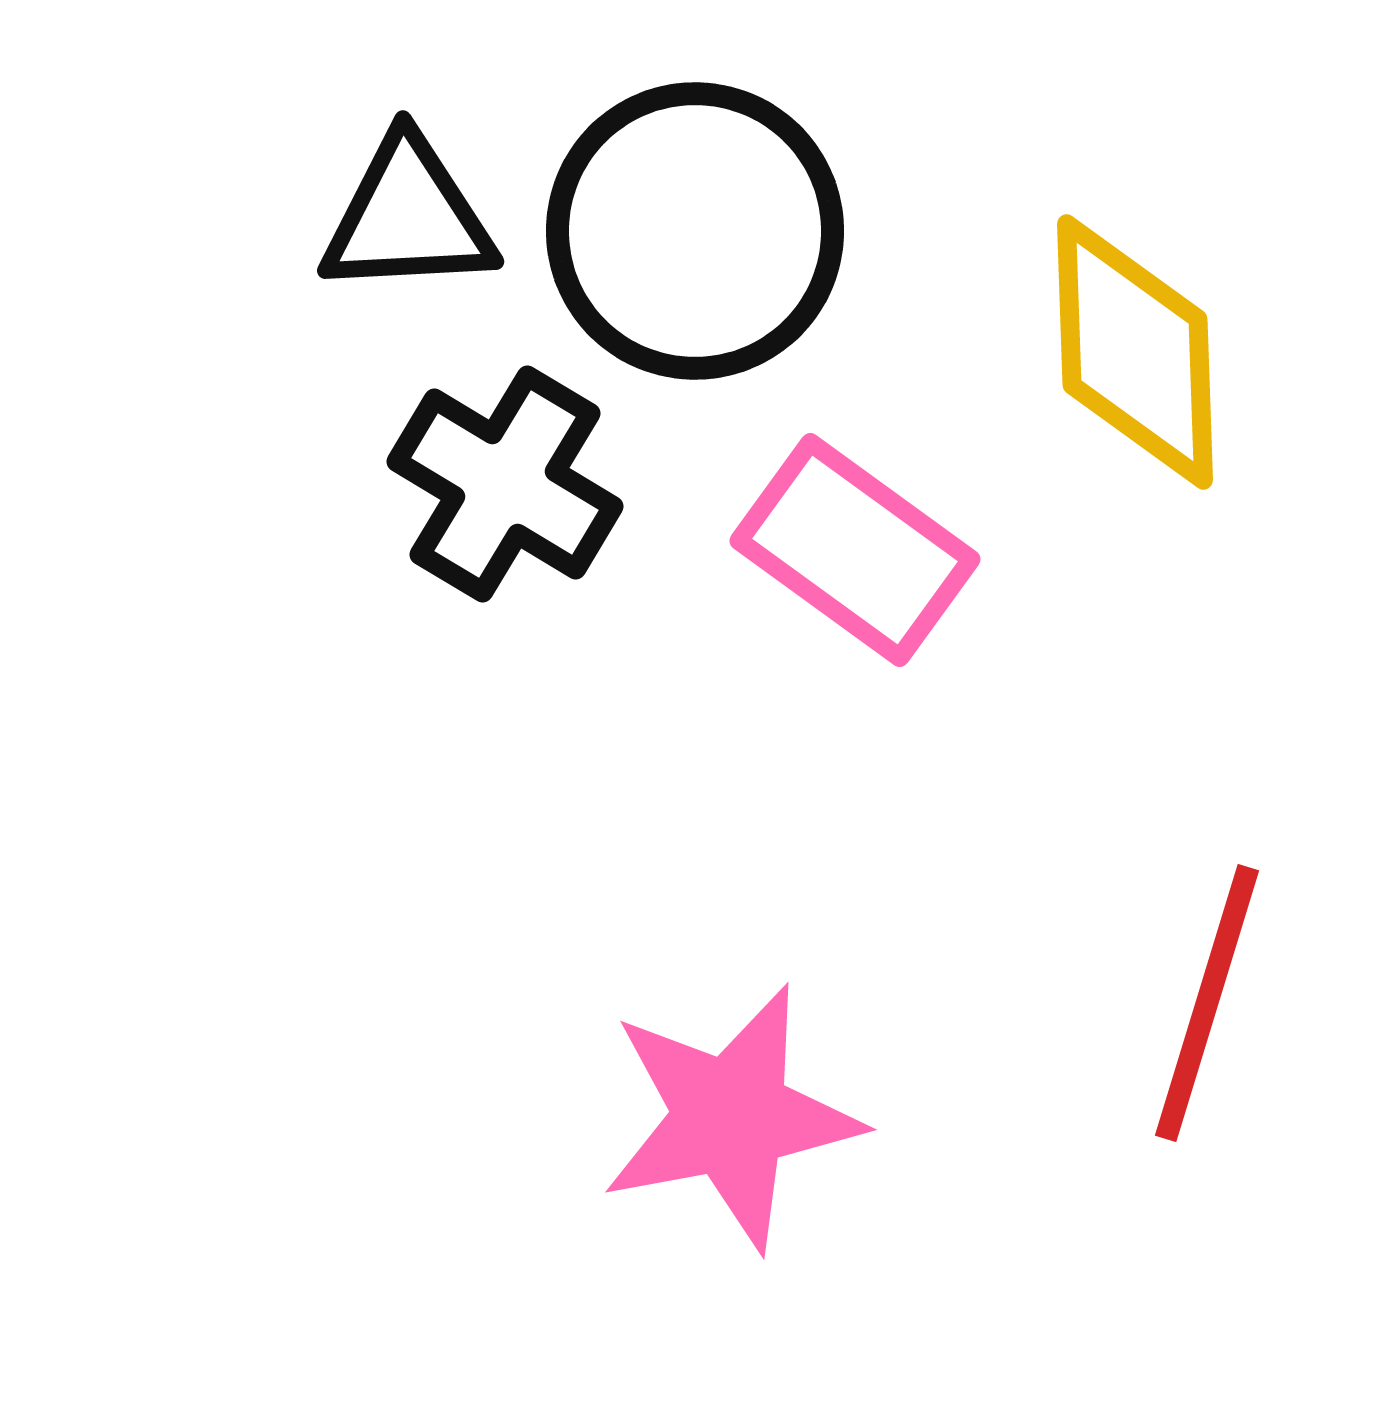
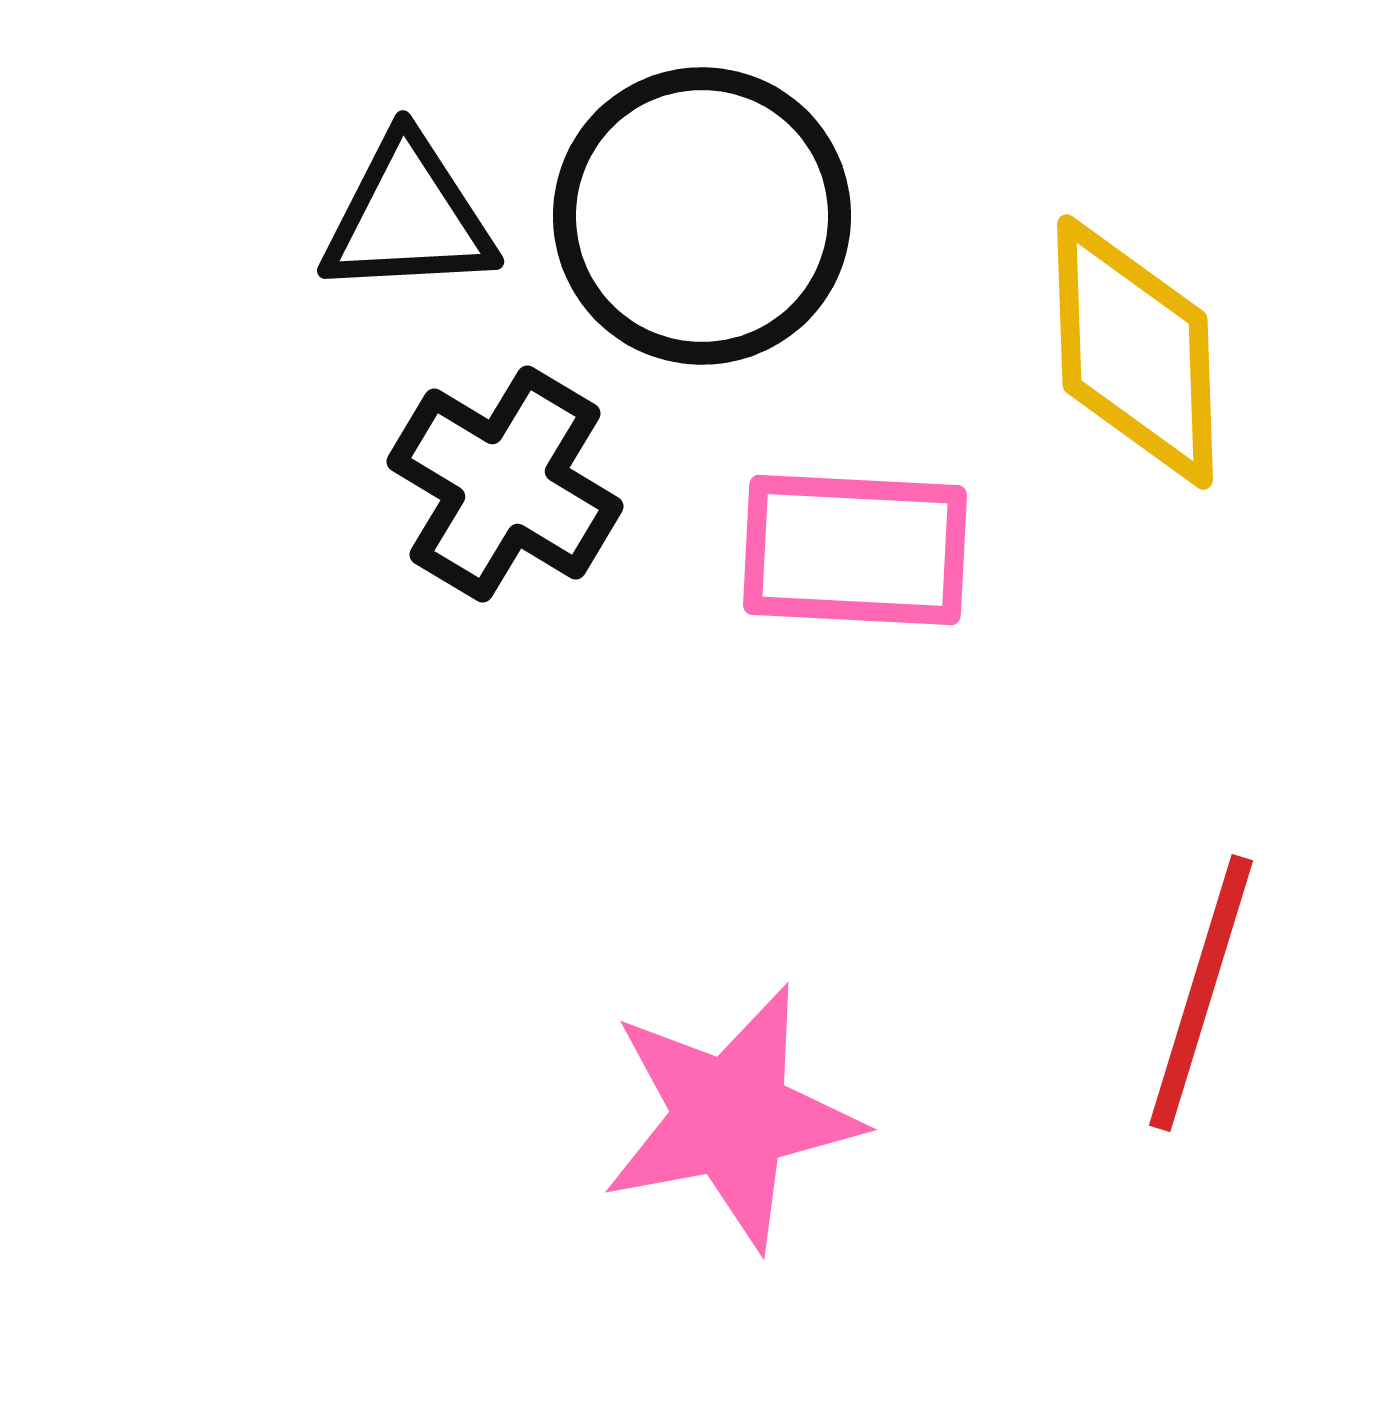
black circle: moved 7 px right, 15 px up
pink rectangle: rotated 33 degrees counterclockwise
red line: moved 6 px left, 10 px up
